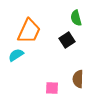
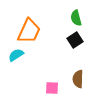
black square: moved 8 px right
